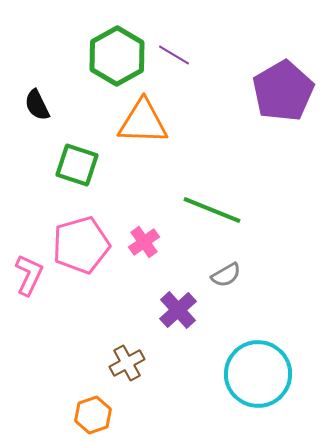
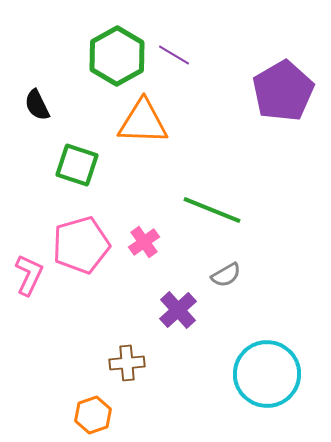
brown cross: rotated 24 degrees clockwise
cyan circle: moved 9 px right
